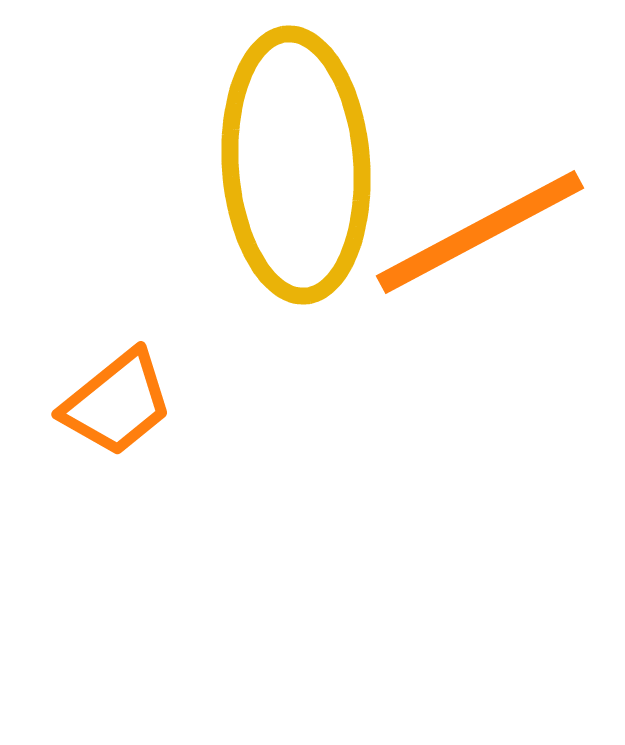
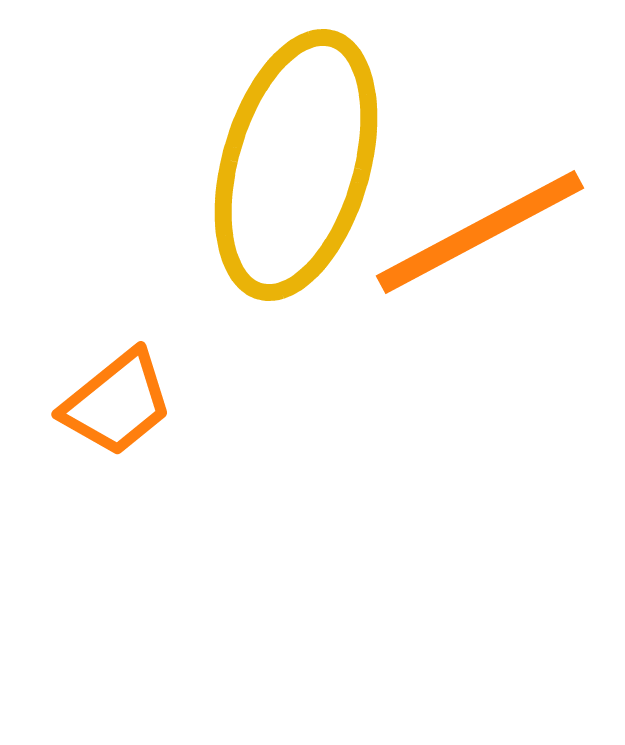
yellow ellipse: rotated 20 degrees clockwise
